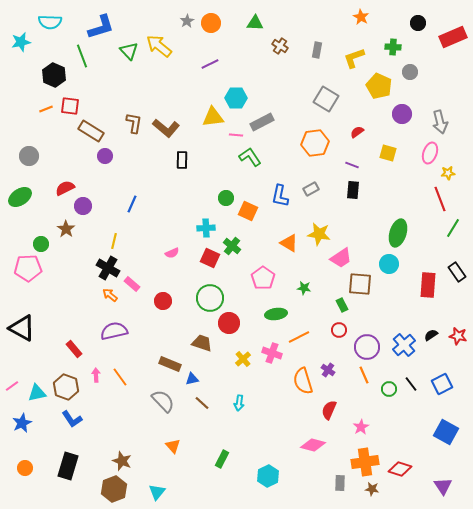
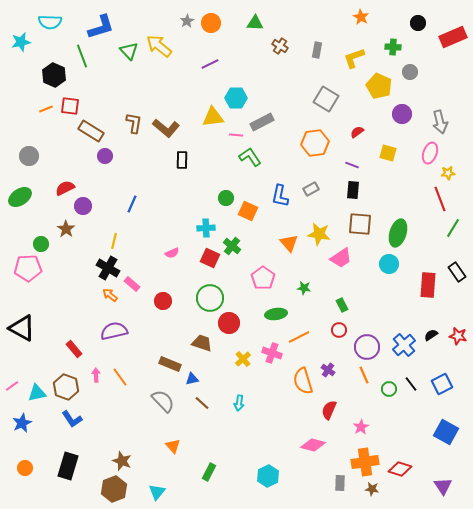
orange triangle at (289, 243): rotated 18 degrees clockwise
brown square at (360, 284): moved 60 px up
green rectangle at (222, 459): moved 13 px left, 13 px down
